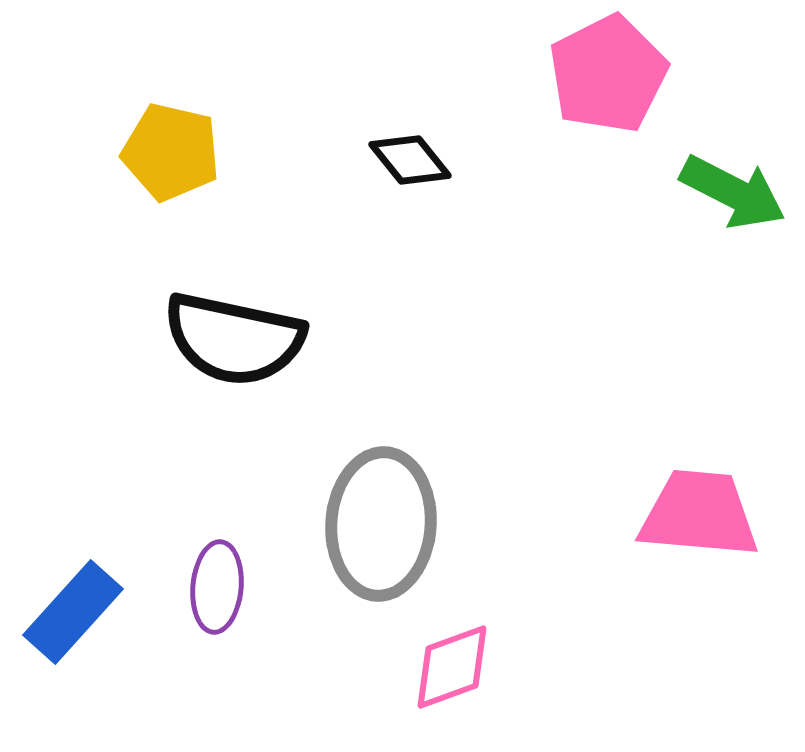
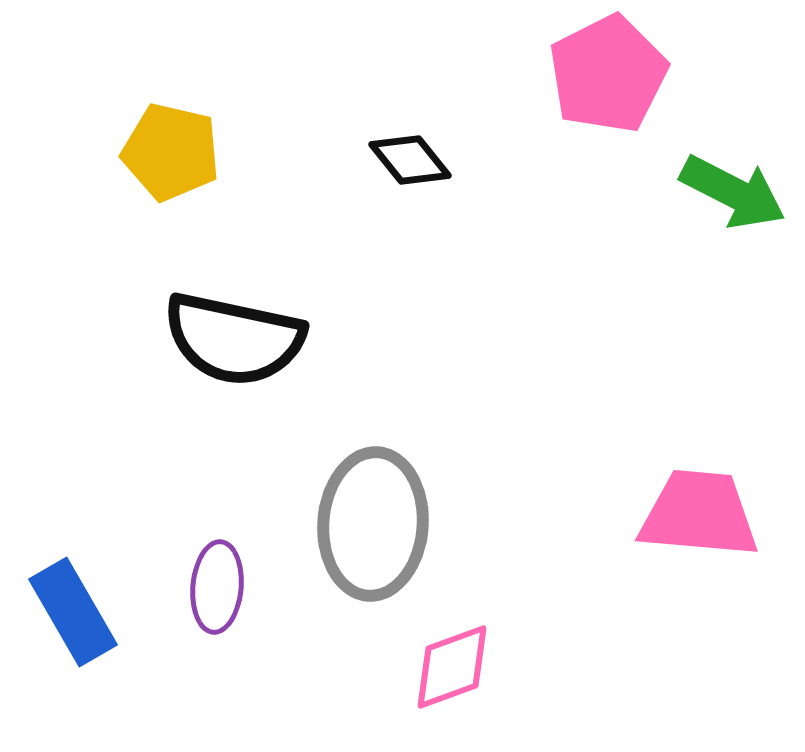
gray ellipse: moved 8 px left
blue rectangle: rotated 72 degrees counterclockwise
